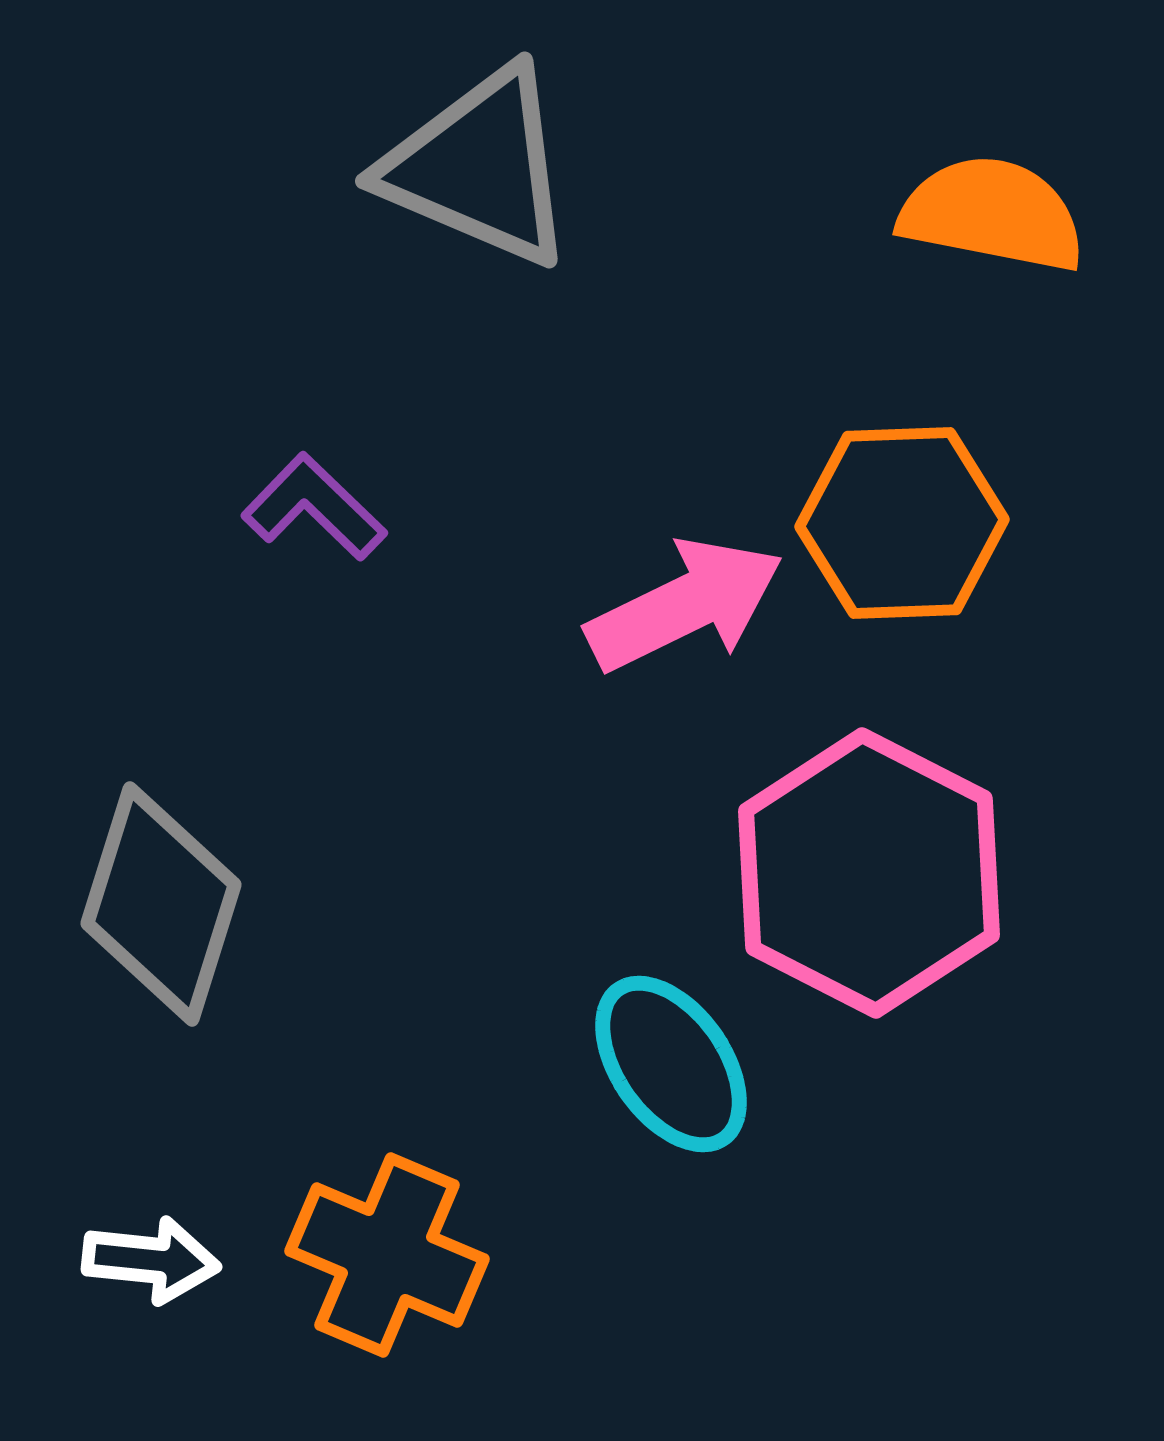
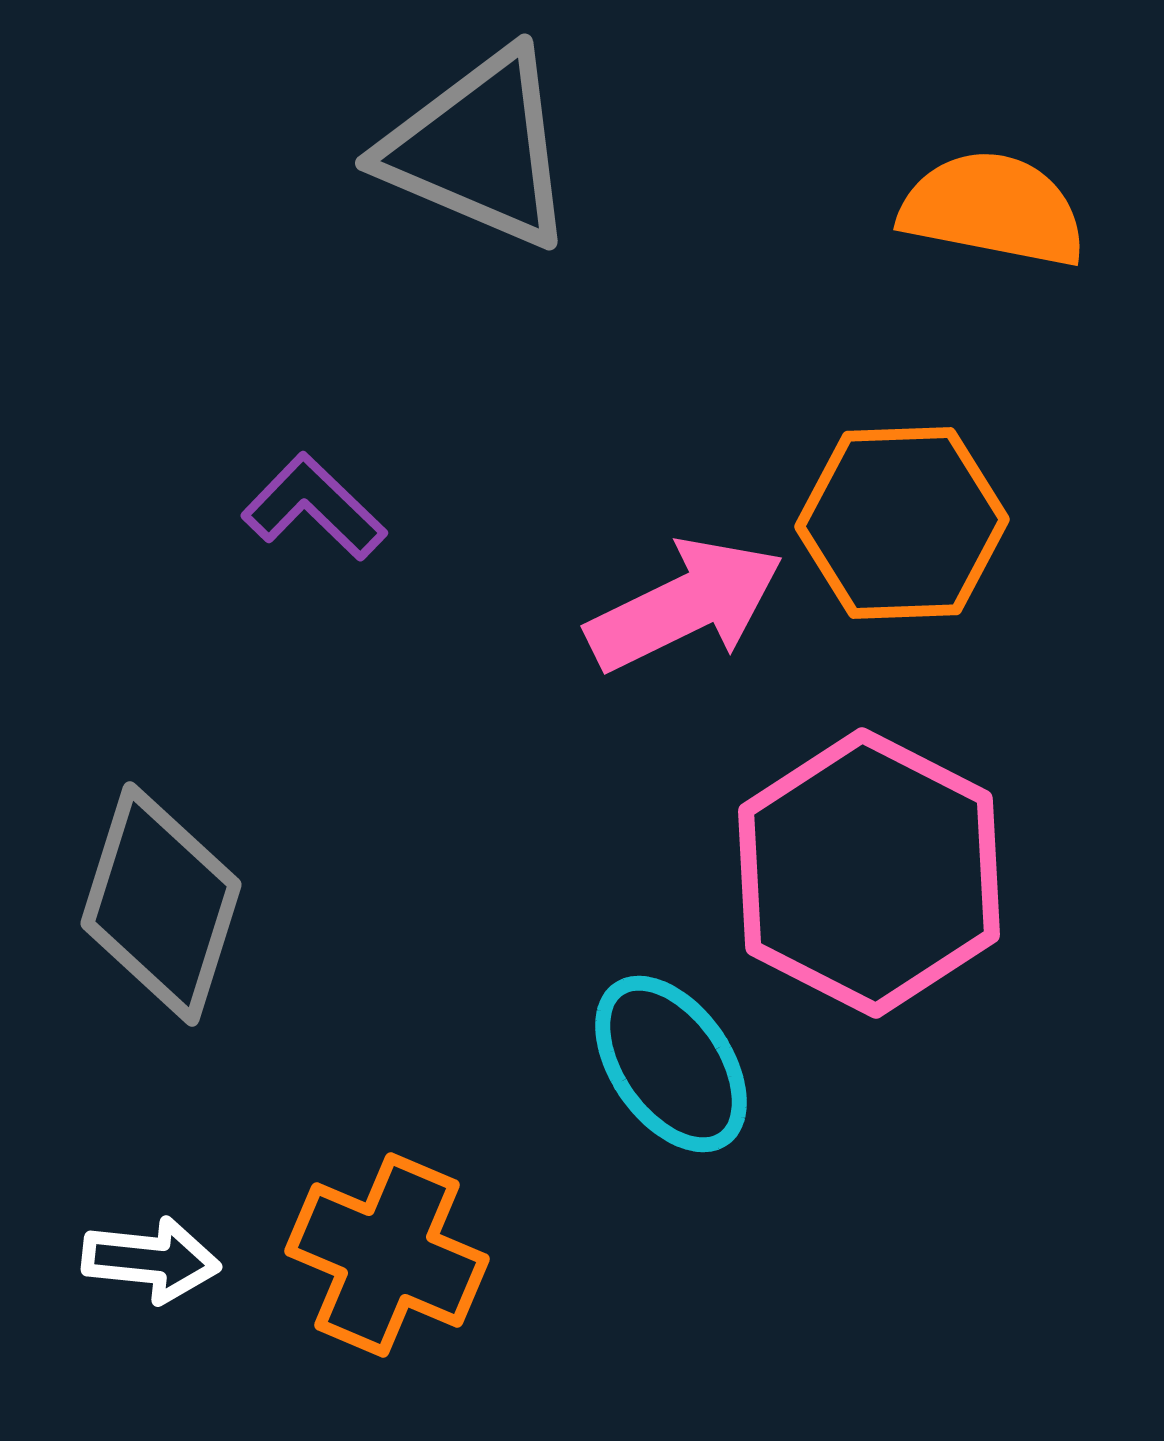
gray triangle: moved 18 px up
orange semicircle: moved 1 px right, 5 px up
